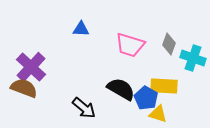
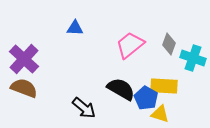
blue triangle: moved 6 px left, 1 px up
pink trapezoid: rotated 124 degrees clockwise
purple cross: moved 7 px left, 8 px up
yellow triangle: moved 2 px right
